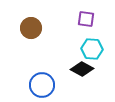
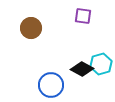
purple square: moved 3 px left, 3 px up
cyan hexagon: moved 9 px right, 15 px down; rotated 20 degrees counterclockwise
blue circle: moved 9 px right
